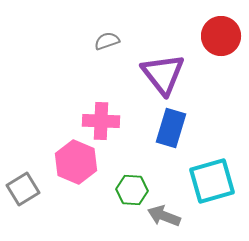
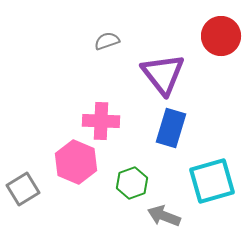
green hexagon: moved 7 px up; rotated 24 degrees counterclockwise
